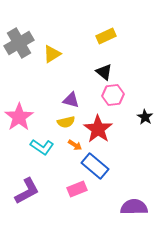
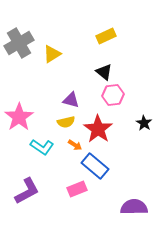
black star: moved 1 px left, 6 px down
